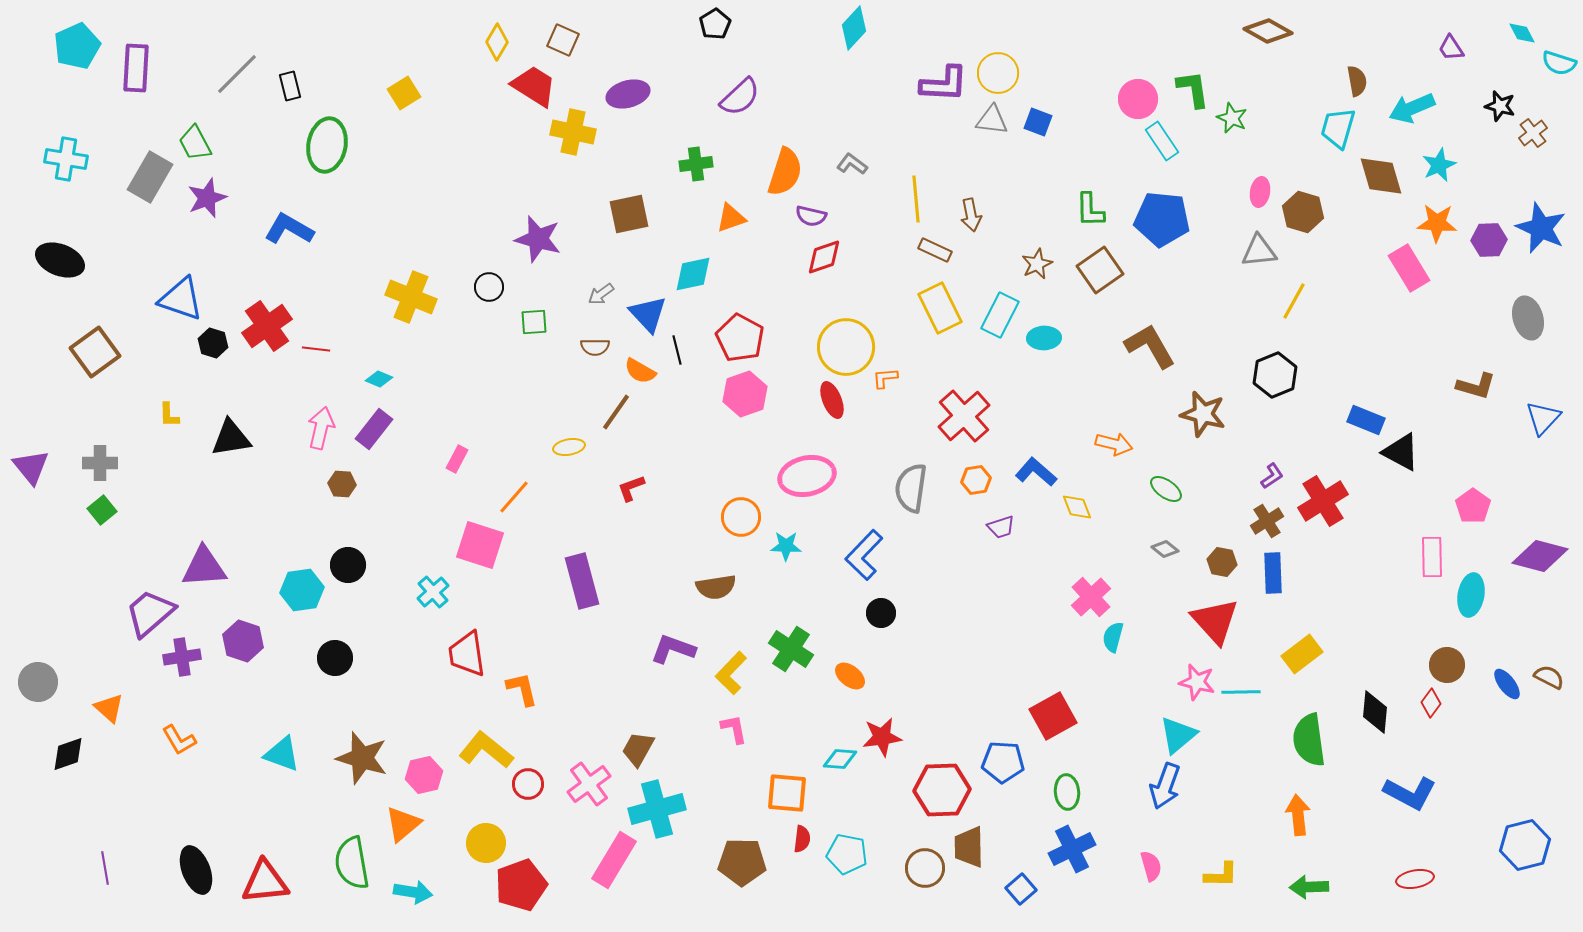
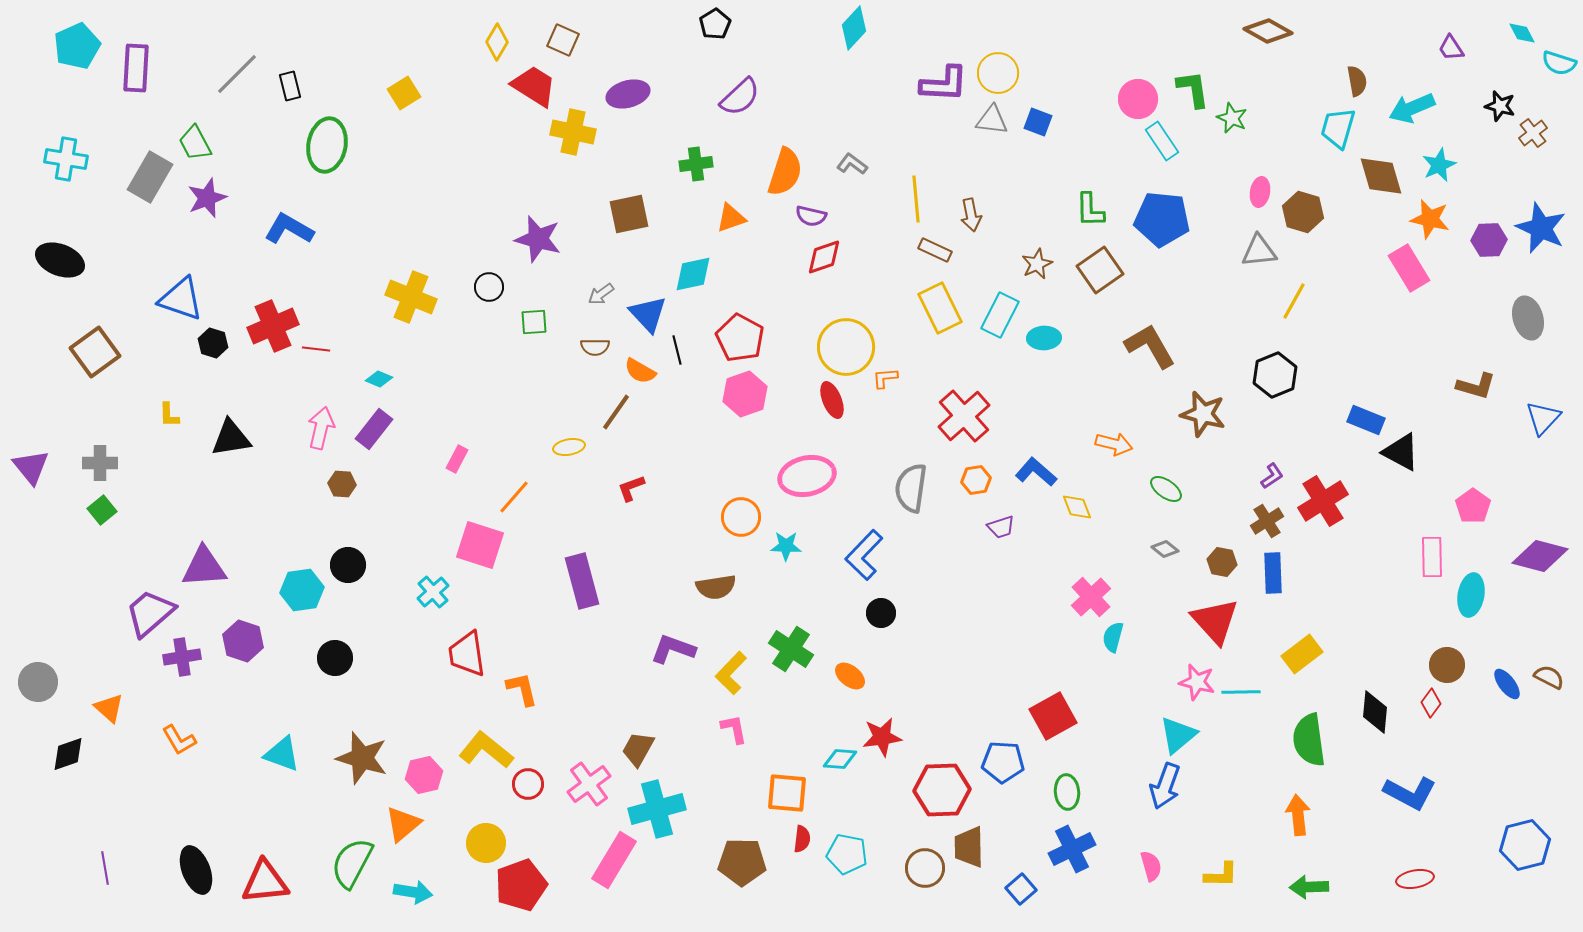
orange star at (1437, 223): moved 7 px left, 4 px up; rotated 9 degrees clockwise
red cross at (267, 326): moved 6 px right; rotated 12 degrees clockwise
green semicircle at (352, 863): rotated 38 degrees clockwise
